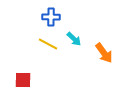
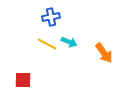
blue cross: rotated 12 degrees counterclockwise
cyan arrow: moved 5 px left, 3 px down; rotated 21 degrees counterclockwise
yellow line: moved 1 px left
